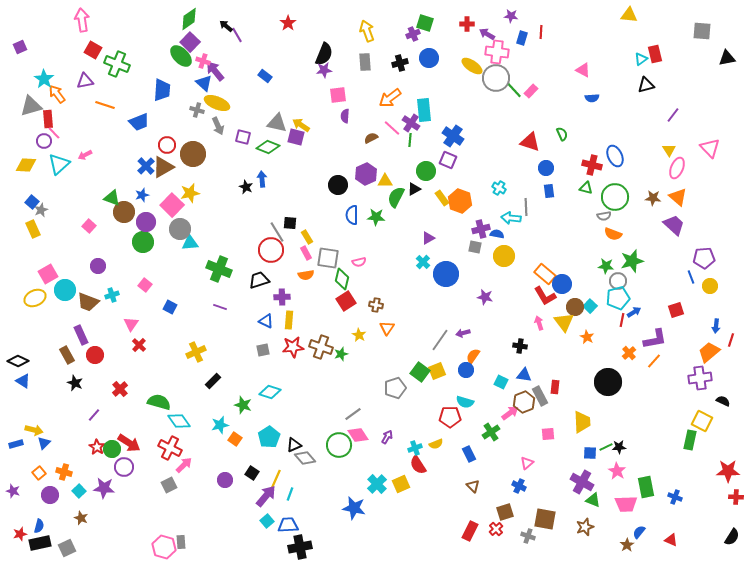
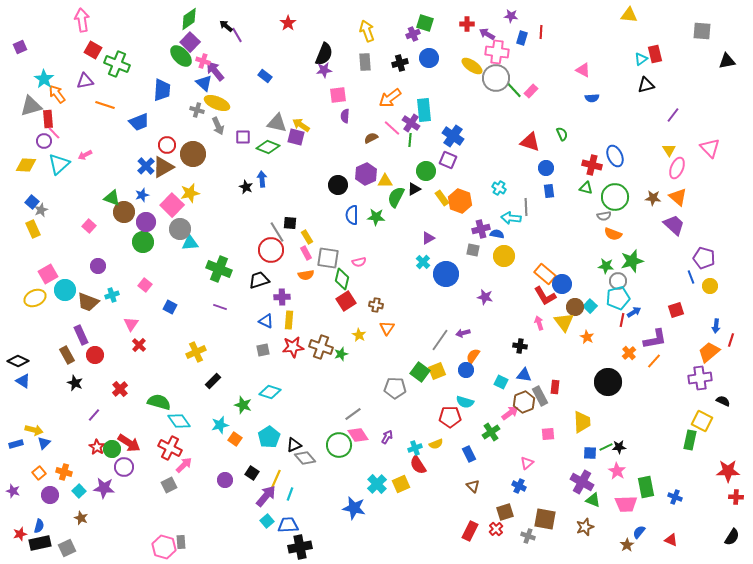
black triangle at (727, 58): moved 3 px down
purple square at (243, 137): rotated 14 degrees counterclockwise
gray square at (475, 247): moved 2 px left, 3 px down
purple pentagon at (704, 258): rotated 20 degrees clockwise
gray pentagon at (395, 388): rotated 20 degrees clockwise
